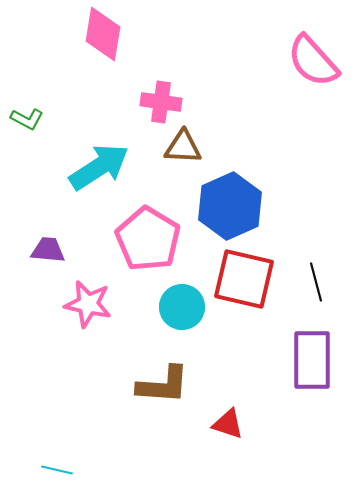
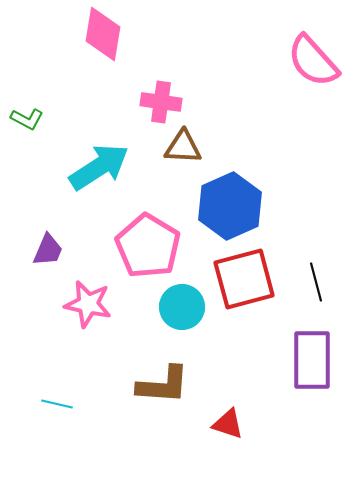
pink pentagon: moved 7 px down
purple trapezoid: rotated 108 degrees clockwise
red square: rotated 28 degrees counterclockwise
cyan line: moved 66 px up
